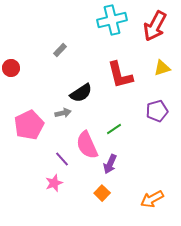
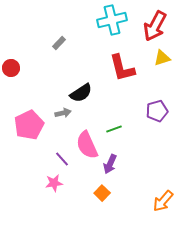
gray rectangle: moved 1 px left, 7 px up
yellow triangle: moved 10 px up
red L-shape: moved 2 px right, 7 px up
green line: rotated 14 degrees clockwise
pink star: rotated 12 degrees clockwise
orange arrow: moved 11 px right, 2 px down; rotated 20 degrees counterclockwise
